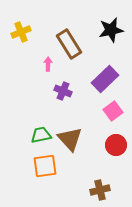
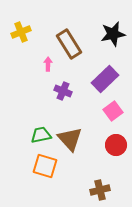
black star: moved 2 px right, 4 px down
orange square: rotated 25 degrees clockwise
